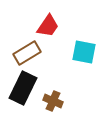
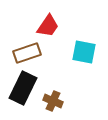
brown rectangle: rotated 12 degrees clockwise
